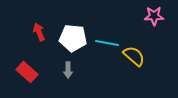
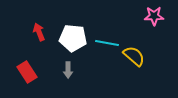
red rectangle: rotated 15 degrees clockwise
